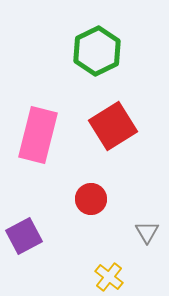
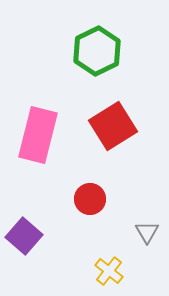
red circle: moved 1 px left
purple square: rotated 21 degrees counterclockwise
yellow cross: moved 6 px up
